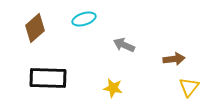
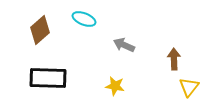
cyan ellipse: rotated 40 degrees clockwise
brown diamond: moved 5 px right, 2 px down
brown arrow: rotated 85 degrees counterclockwise
yellow star: moved 2 px right, 2 px up
